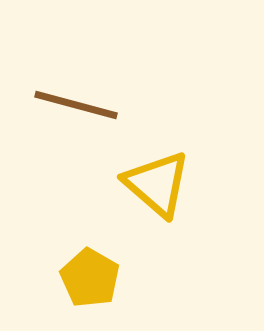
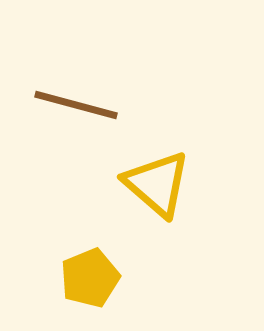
yellow pentagon: rotated 20 degrees clockwise
